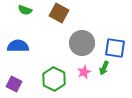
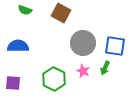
brown square: moved 2 px right
gray circle: moved 1 px right
blue square: moved 2 px up
green arrow: moved 1 px right
pink star: moved 1 px left, 1 px up; rotated 24 degrees counterclockwise
purple square: moved 1 px left, 1 px up; rotated 21 degrees counterclockwise
